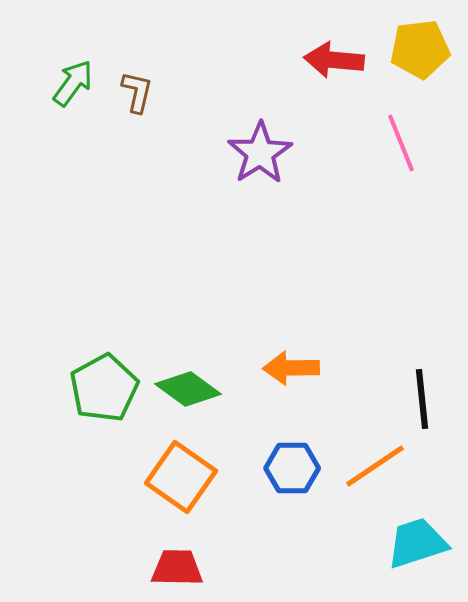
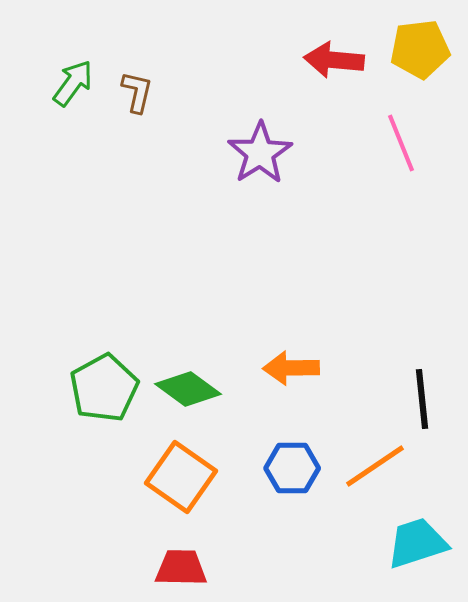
red trapezoid: moved 4 px right
